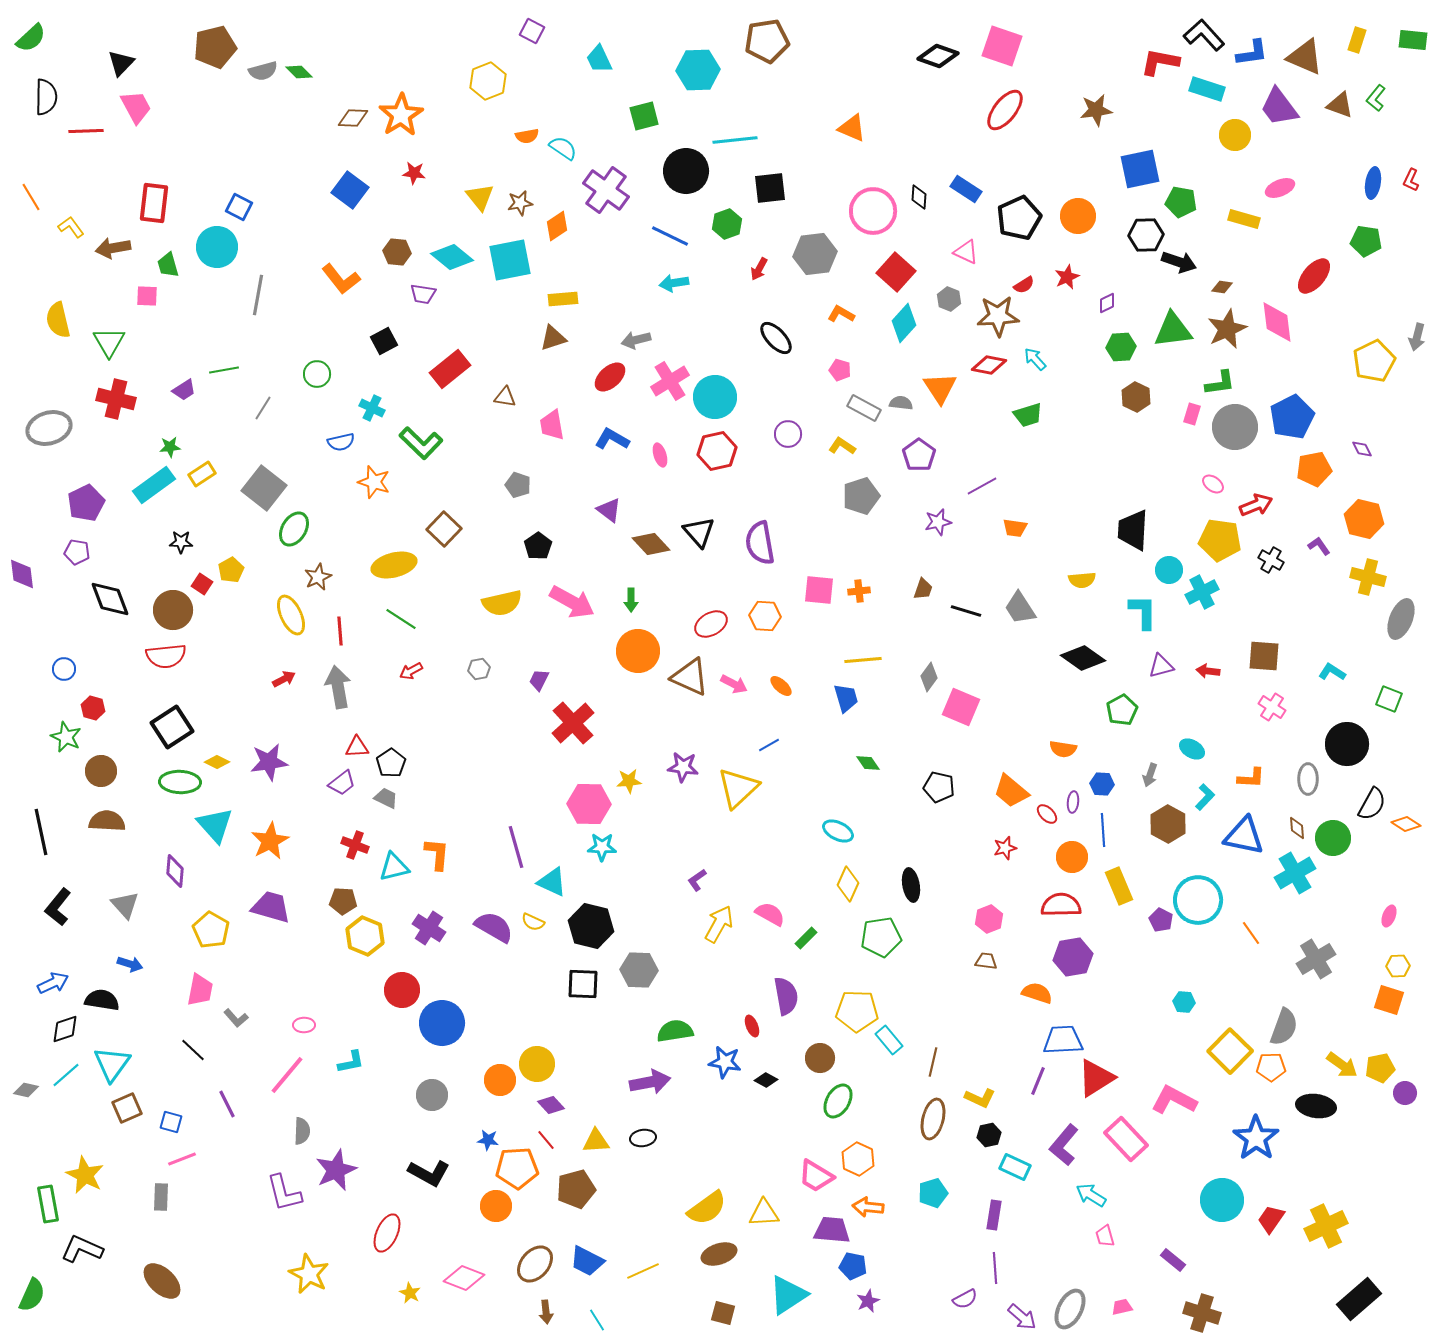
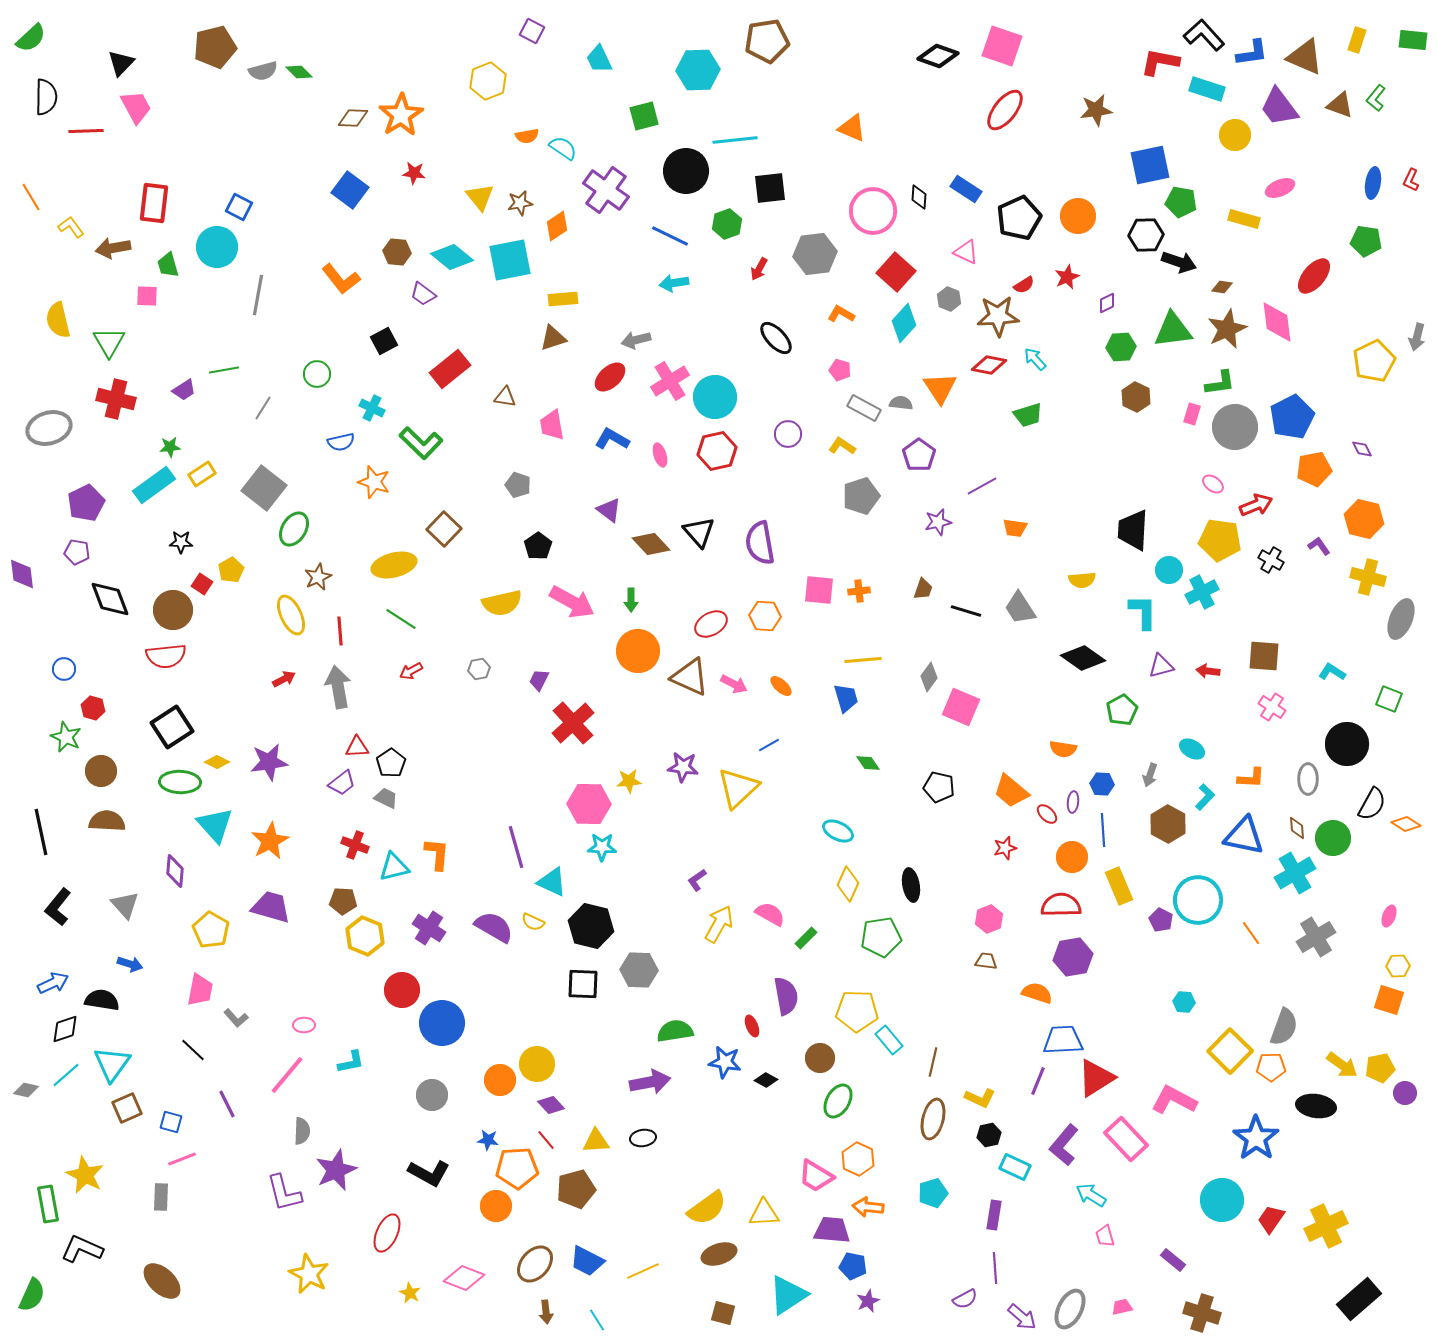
blue square at (1140, 169): moved 10 px right, 4 px up
purple trapezoid at (423, 294): rotated 28 degrees clockwise
gray cross at (1316, 959): moved 22 px up
